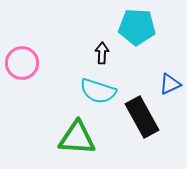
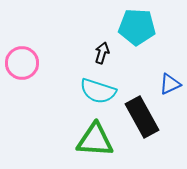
black arrow: rotated 15 degrees clockwise
green triangle: moved 18 px right, 2 px down
